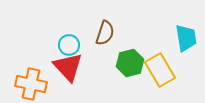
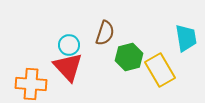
green hexagon: moved 1 px left, 6 px up
orange cross: rotated 8 degrees counterclockwise
